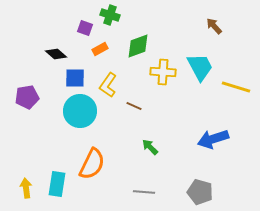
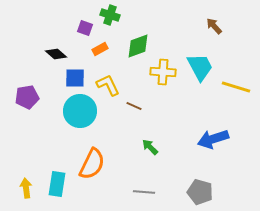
yellow L-shape: rotated 120 degrees clockwise
